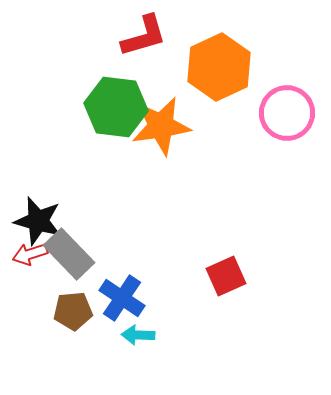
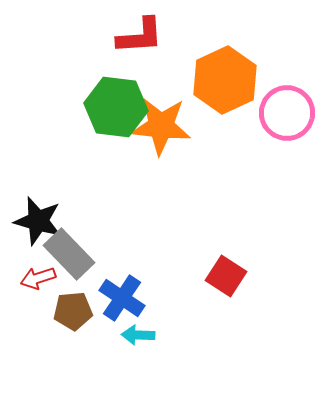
red L-shape: moved 4 px left; rotated 12 degrees clockwise
orange hexagon: moved 6 px right, 13 px down
orange star: rotated 14 degrees clockwise
red arrow: moved 8 px right, 24 px down
red square: rotated 33 degrees counterclockwise
